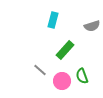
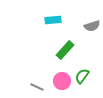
cyan rectangle: rotated 70 degrees clockwise
gray line: moved 3 px left, 17 px down; rotated 16 degrees counterclockwise
green semicircle: rotated 56 degrees clockwise
